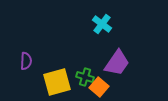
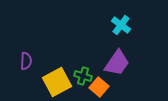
cyan cross: moved 19 px right, 1 px down
green cross: moved 2 px left, 1 px up
yellow square: rotated 12 degrees counterclockwise
